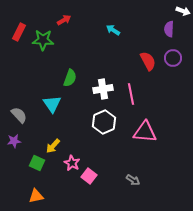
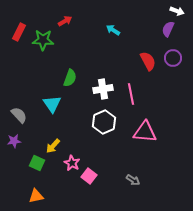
white arrow: moved 6 px left
red arrow: moved 1 px right, 1 px down
purple semicircle: moved 1 px left; rotated 21 degrees clockwise
